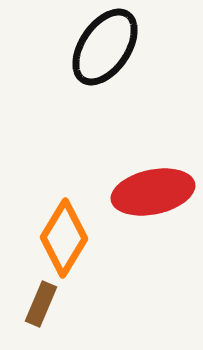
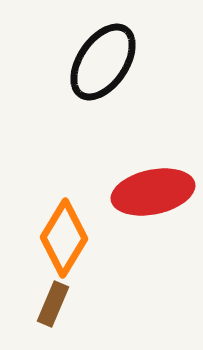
black ellipse: moved 2 px left, 15 px down
brown rectangle: moved 12 px right
